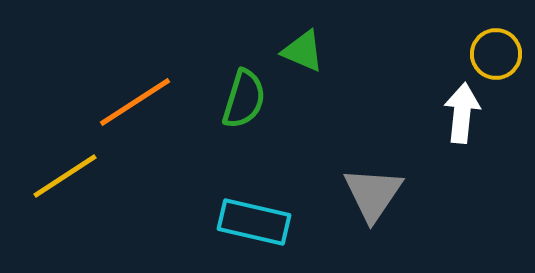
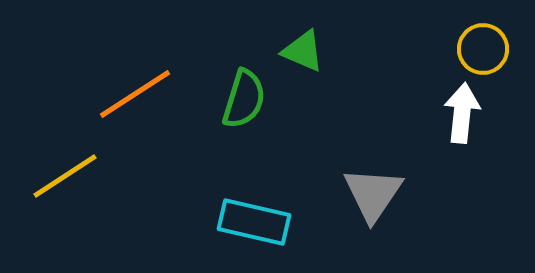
yellow circle: moved 13 px left, 5 px up
orange line: moved 8 px up
